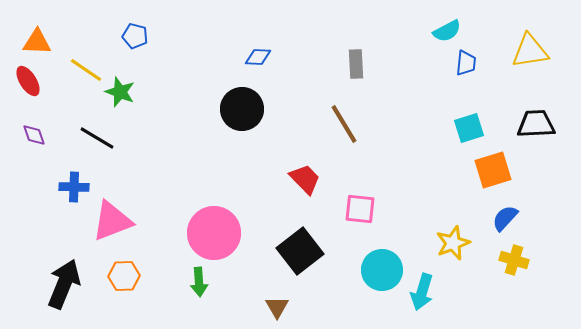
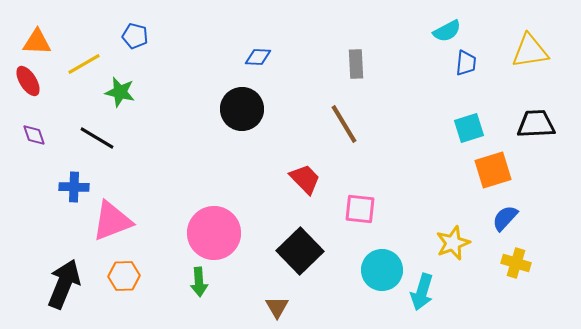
yellow line: moved 2 px left, 6 px up; rotated 64 degrees counterclockwise
green star: rotated 8 degrees counterclockwise
black square: rotated 6 degrees counterclockwise
yellow cross: moved 2 px right, 3 px down
